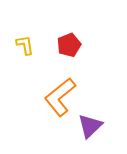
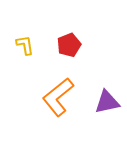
orange L-shape: moved 2 px left
purple triangle: moved 17 px right, 24 px up; rotated 32 degrees clockwise
